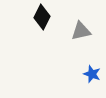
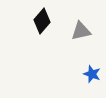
black diamond: moved 4 px down; rotated 15 degrees clockwise
